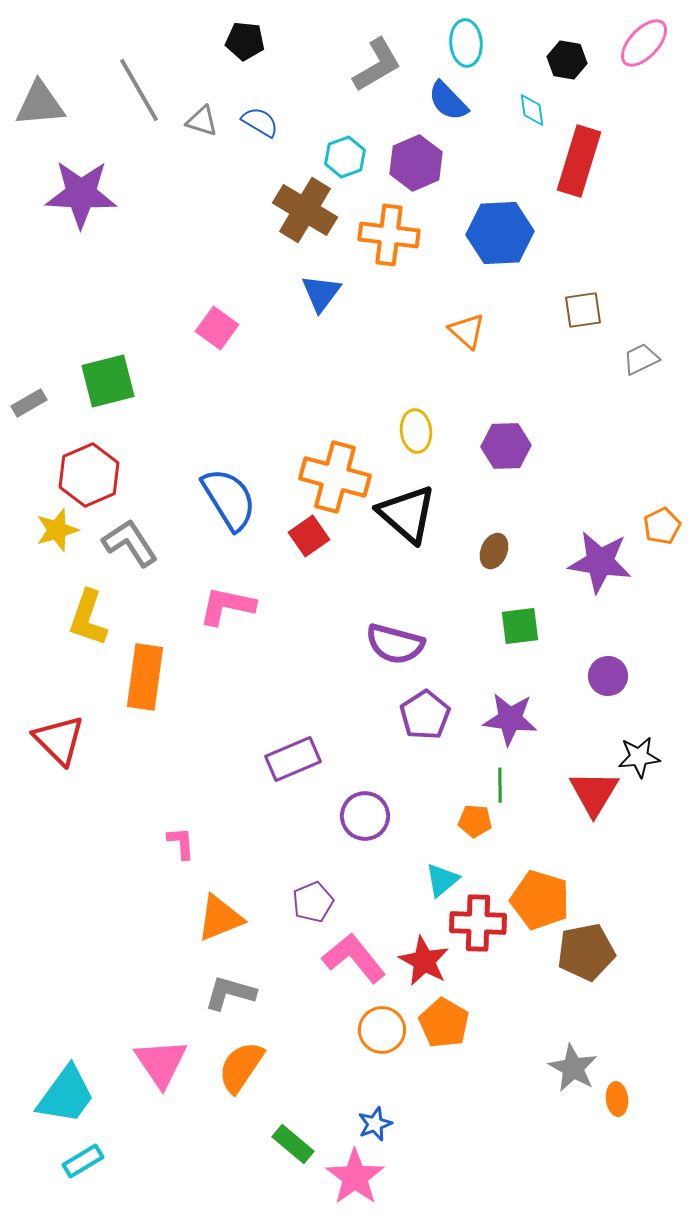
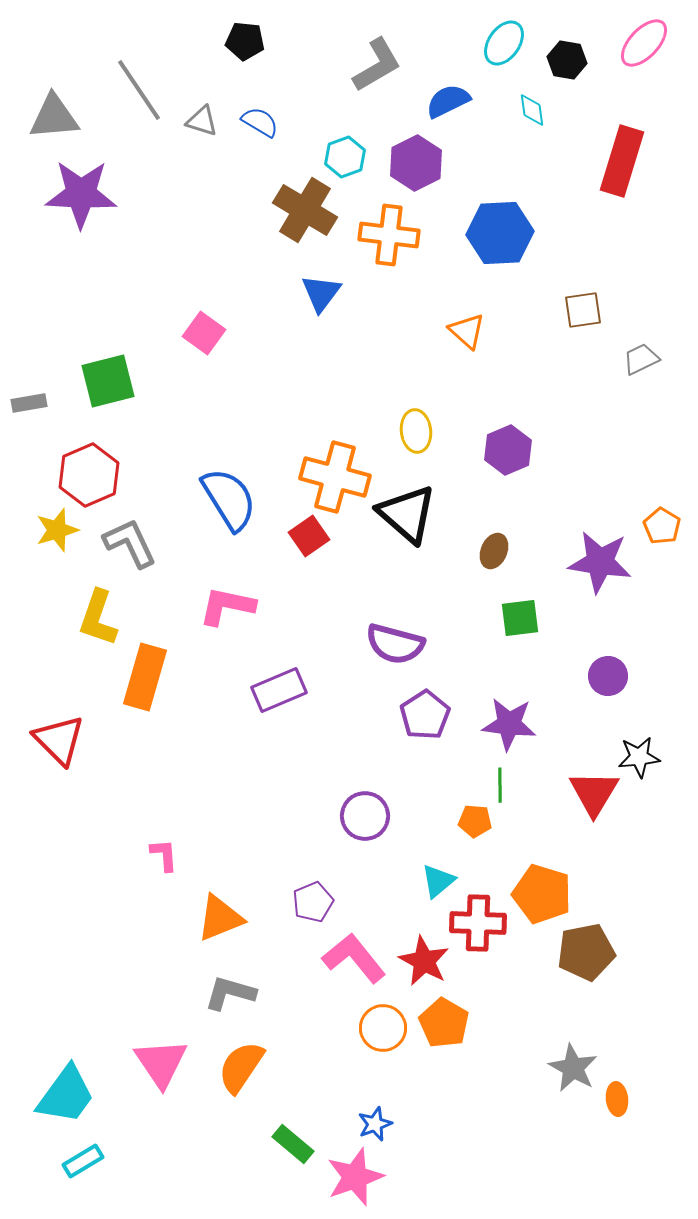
cyan ellipse at (466, 43): moved 38 px right; rotated 39 degrees clockwise
gray line at (139, 90): rotated 4 degrees counterclockwise
blue semicircle at (448, 101): rotated 108 degrees clockwise
gray triangle at (40, 104): moved 14 px right, 13 px down
red rectangle at (579, 161): moved 43 px right
purple hexagon at (416, 163): rotated 4 degrees counterclockwise
pink square at (217, 328): moved 13 px left, 5 px down
gray rectangle at (29, 403): rotated 20 degrees clockwise
purple hexagon at (506, 446): moved 2 px right, 4 px down; rotated 21 degrees counterclockwise
orange pentagon at (662, 526): rotated 15 degrees counterclockwise
gray L-shape at (130, 543): rotated 8 degrees clockwise
yellow L-shape at (88, 618): moved 10 px right
green square at (520, 626): moved 8 px up
orange rectangle at (145, 677): rotated 8 degrees clockwise
purple star at (510, 719): moved 1 px left, 5 px down
purple rectangle at (293, 759): moved 14 px left, 69 px up
pink L-shape at (181, 843): moved 17 px left, 12 px down
cyan triangle at (442, 880): moved 4 px left, 1 px down
orange pentagon at (540, 900): moved 2 px right, 6 px up
orange circle at (382, 1030): moved 1 px right, 2 px up
pink star at (355, 1177): rotated 16 degrees clockwise
